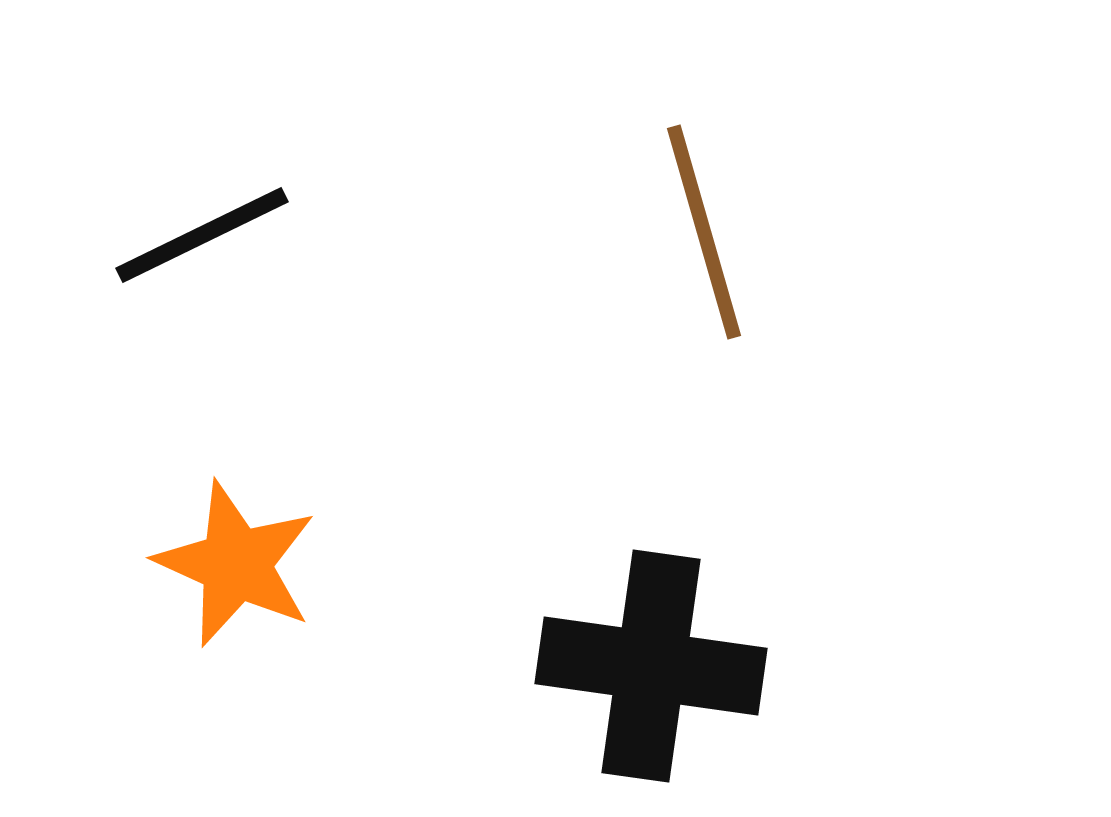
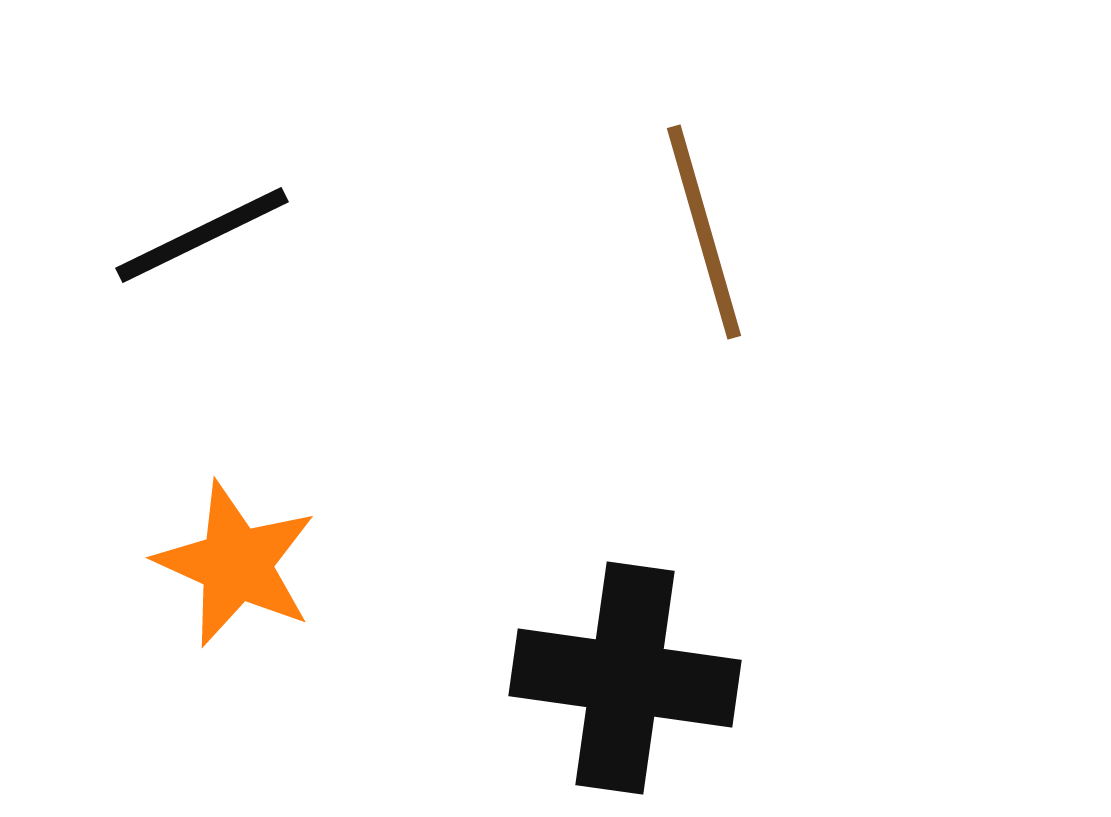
black cross: moved 26 px left, 12 px down
